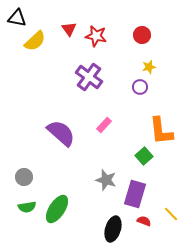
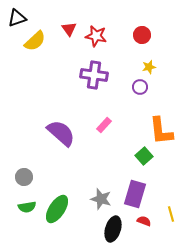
black triangle: rotated 30 degrees counterclockwise
purple cross: moved 5 px right, 2 px up; rotated 28 degrees counterclockwise
gray star: moved 5 px left, 19 px down
yellow line: rotated 28 degrees clockwise
